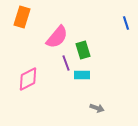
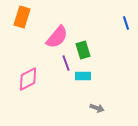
cyan rectangle: moved 1 px right, 1 px down
